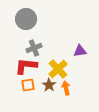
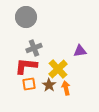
gray circle: moved 2 px up
orange square: moved 1 px right, 1 px up
